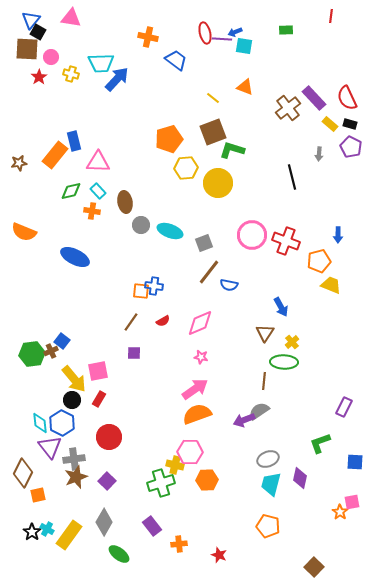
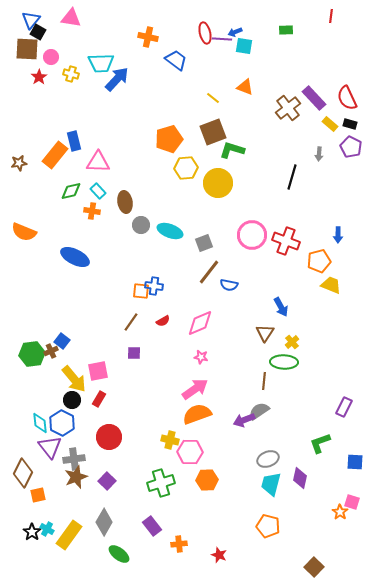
black line at (292, 177): rotated 30 degrees clockwise
yellow cross at (175, 465): moved 5 px left, 25 px up
pink square at (352, 502): rotated 28 degrees clockwise
